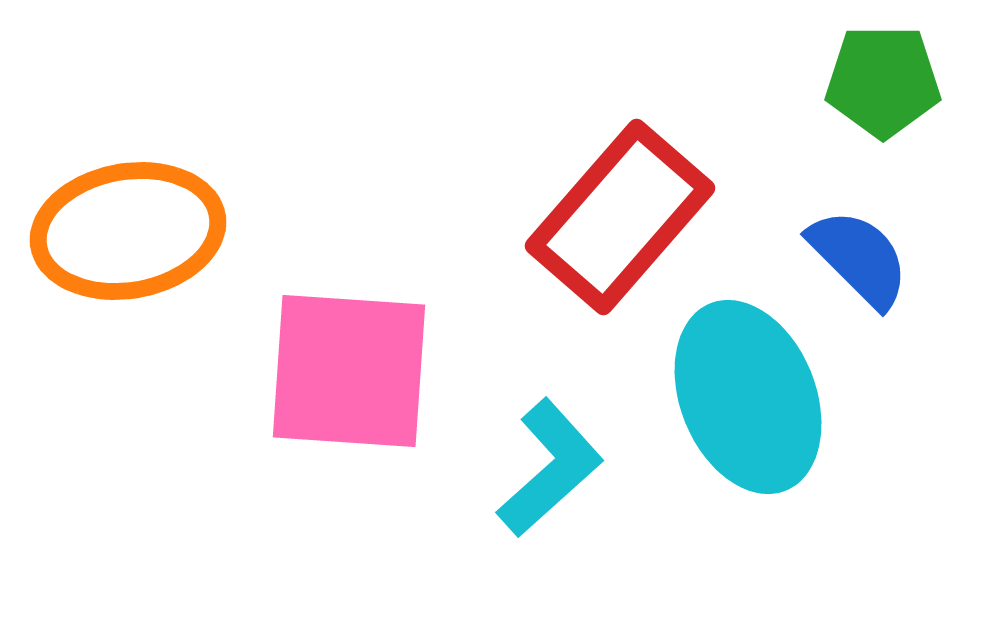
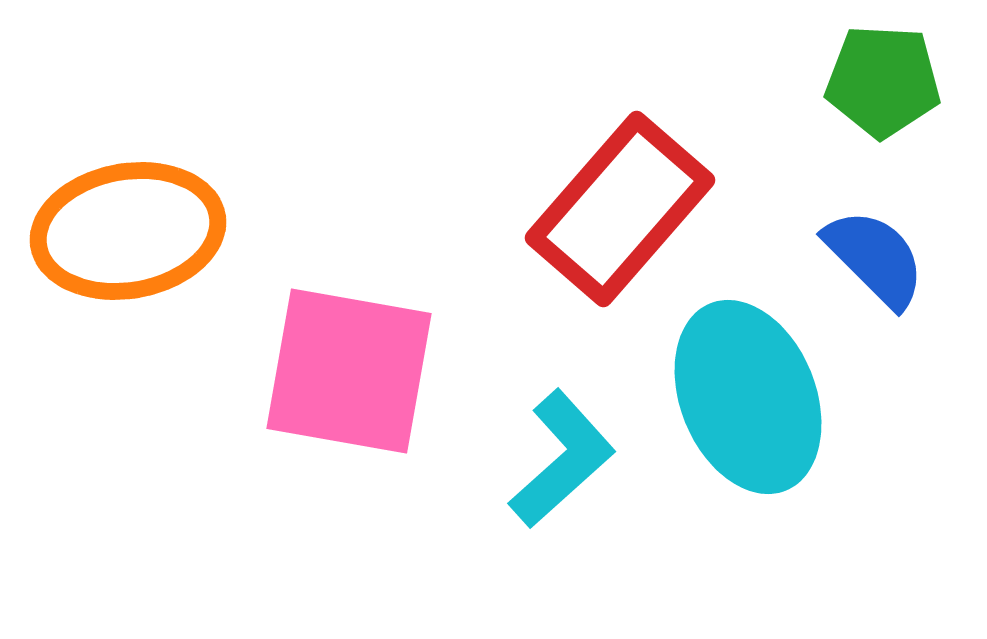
green pentagon: rotated 3 degrees clockwise
red rectangle: moved 8 px up
blue semicircle: moved 16 px right
pink square: rotated 6 degrees clockwise
cyan L-shape: moved 12 px right, 9 px up
